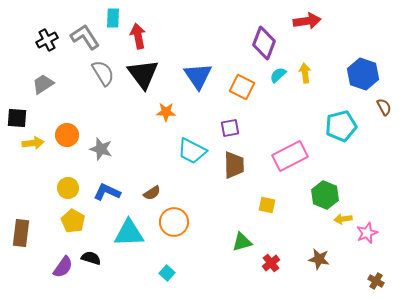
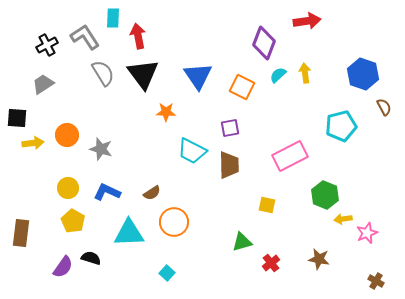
black cross at (47, 40): moved 5 px down
brown trapezoid at (234, 165): moved 5 px left
